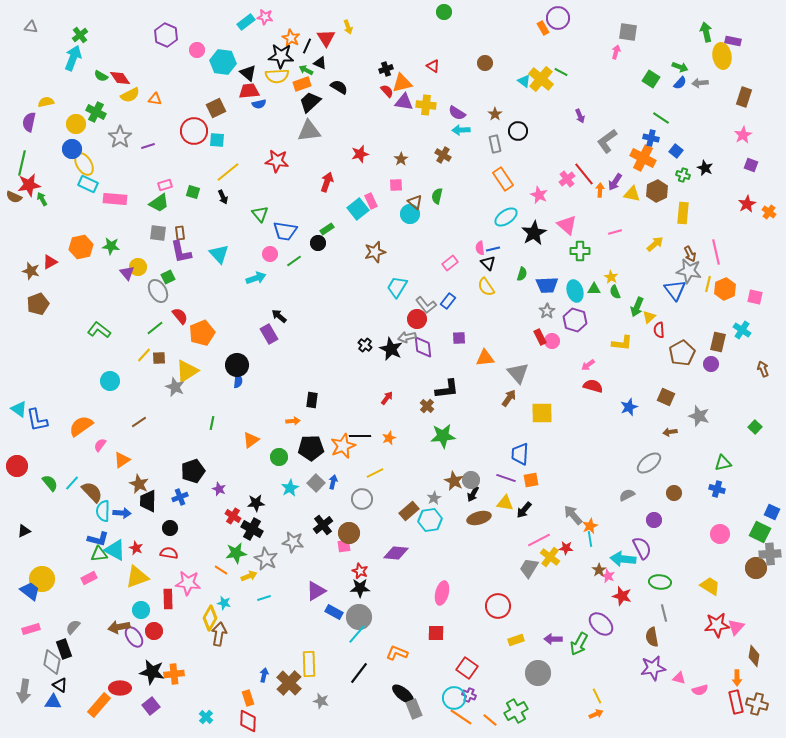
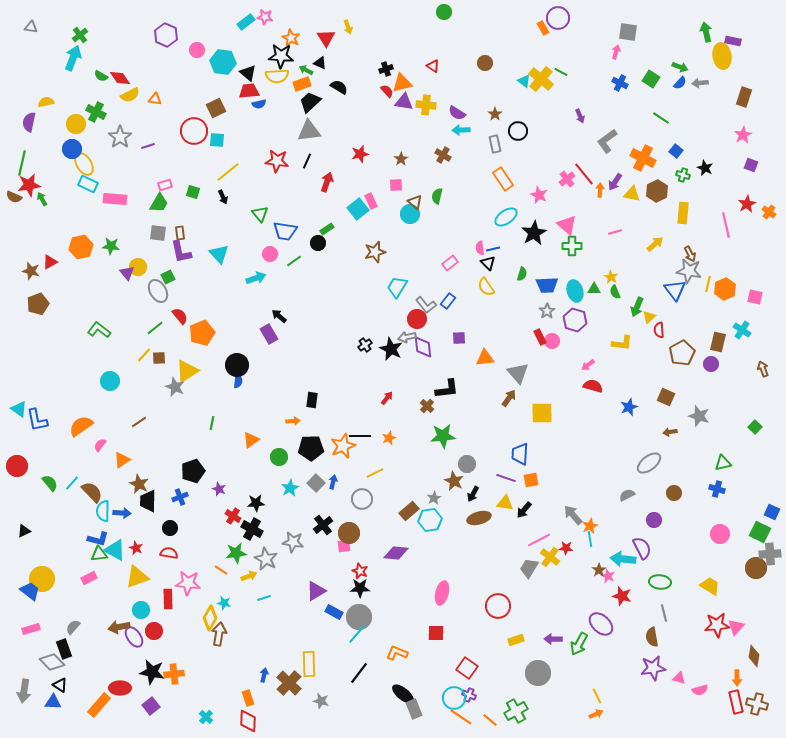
black line at (307, 46): moved 115 px down
blue cross at (651, 138): moved 31 px left, 55 px up; rotated 14 degrees clockwise
green trapezoid at (159, 203): rotated 25 degrees counterclockwise
green cross at (580, 251): moved 8 px left, 5 px up
pink line at (716, 252): moved 10 px right, 27 px up
black cross at (365, 345): rotated 16 degrees clockwise
gray circle at (471, 480): moved 4 px left, 16 px up
gray diamond at (52, 662): rotated 55 degrees counterclockwise
